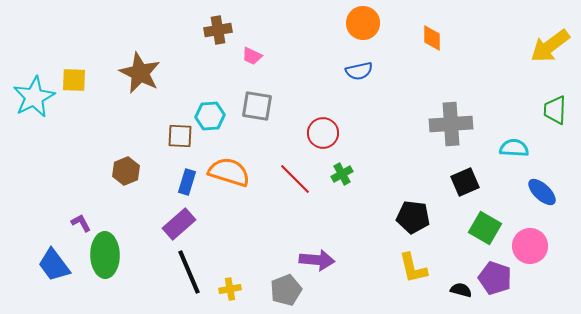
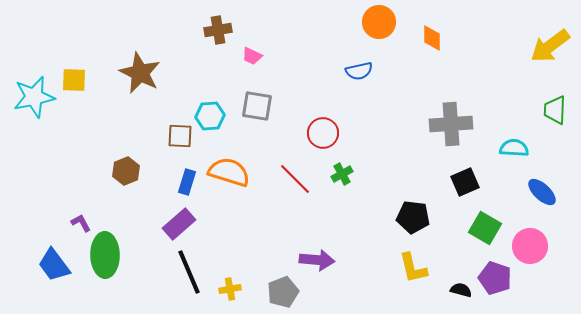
orange circle: moved 16 px right, 1 px up
cyan star: rotated 15 degrees clockwise
gray pentagon: moved 3 px left, 2 px down
